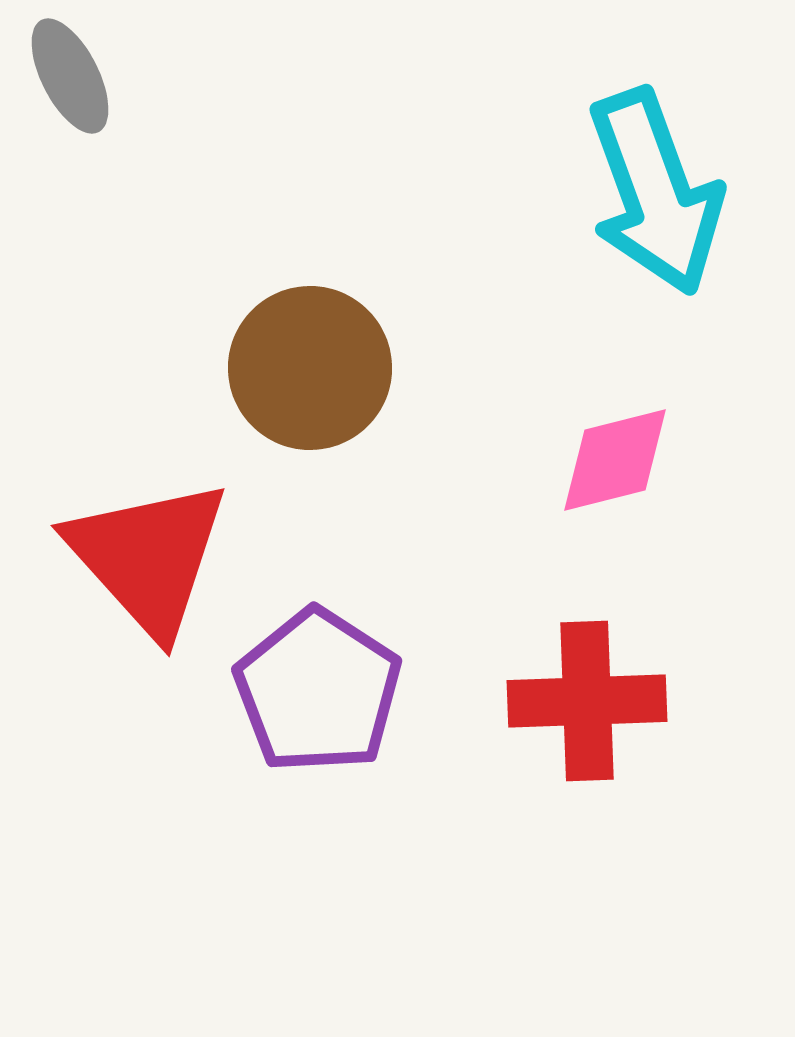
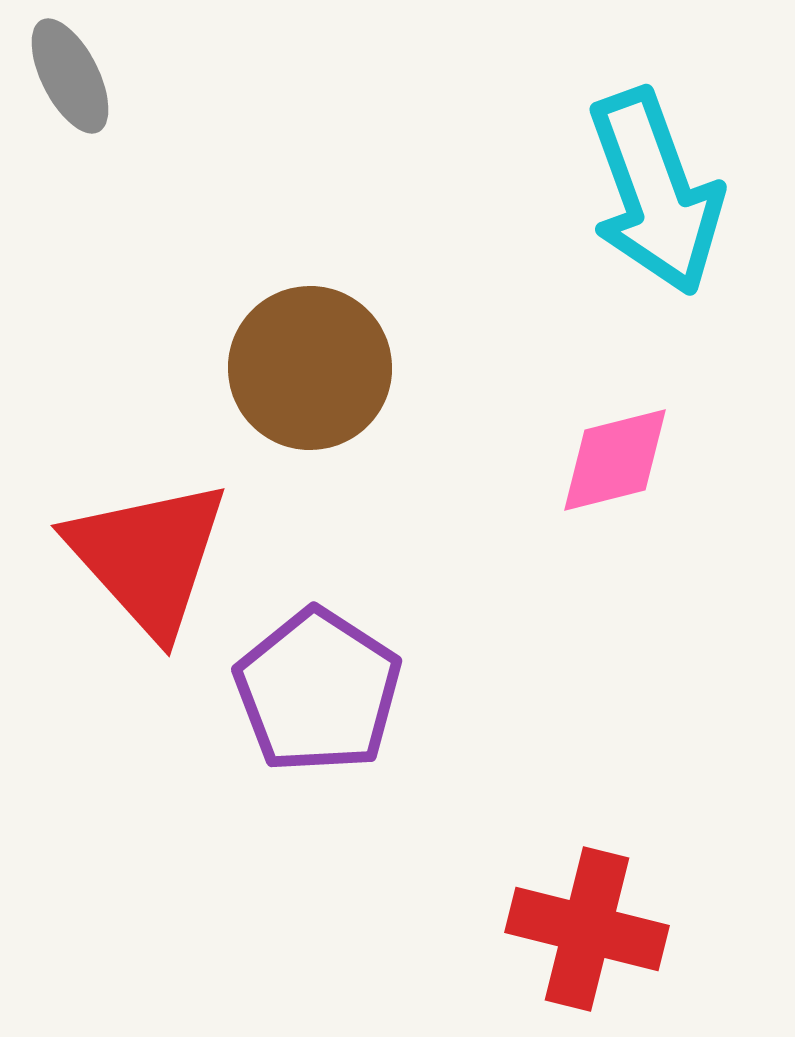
red cross: moved 228 px down; rotated 16 degrees clockwise
